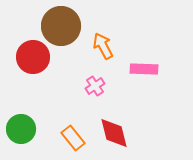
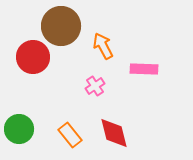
green circle: moved 2 px left
orange rectangle: moved 3 px left, 3 px up
